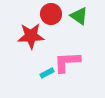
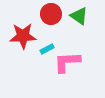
red star: moved 8 px left
cyan rectangle: moved 24 px up
